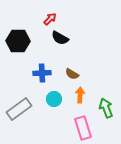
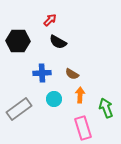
red arrow: moved 1 px down
black semicircle: moved 2 px left, 4 px down
